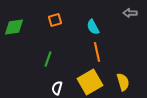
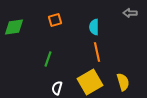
cyan semicircle: moved 1 px right; rotated 28 degrees clockwise
